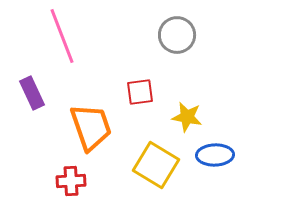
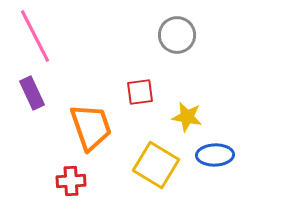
pink line: moved 27 px left; rotated 6 degrees counterclockwise
